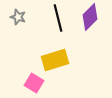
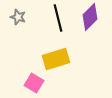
yellow rectangle: moved 1 px right, 1 px up
